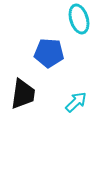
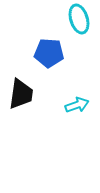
black trapezoid: moved 2 px left
cyan arrow: moved 1 px right, 3 px down; rotated 25 degrees clockwise
